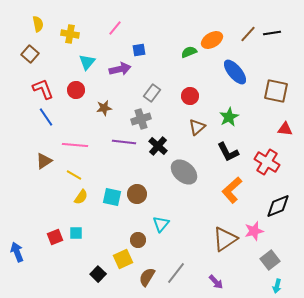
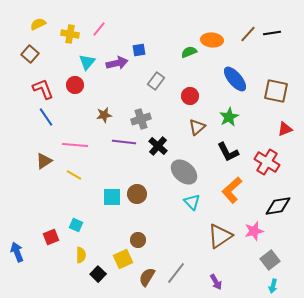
yellow semicircle at (38, 24): rotated 105 degrees counterclockwise
pink line at (115, 28): moved 16 px left, 1 px down
orange ellipse at (212, 40): rotated 35 degrees clockwise
purple arrow at (120, 69): moved 3 px left, 6 px up
blue ellipse at (235, 72): moved 7 px down
red circle at (76, 90): moved 1 px left, 5 px up
gray rectangle at (152, 93): moved 4 px right, 12 px up
brown star at (104, 108): moved 7 px down
red triangle at (285, 129): rotated 28 degrees counterclockwise
yellow semicircle at (81, 197): moved 58 px down; rotated 35 degrees counterclockwise
cyan square at (112, 197): rotated 12 degrees counterclockwise
black diamond at (278, 206): rotated 12 degrees clockwise
cyan triangle at (161, 224): moved 31 px right, 22 px up; rotated 24 degrees counterclockwise
cyan square at (76, 233): moved 8 px up; rotated 24 degrees clockwise
red square at (55, 237): moved 4 px left
brown triangle at (225, 239): moved 5 px left, 3 px up
purple arrow at (216, 282): rotated 14 degrees clockwise
cyan arrow at (277, 286): moved 4 px left
